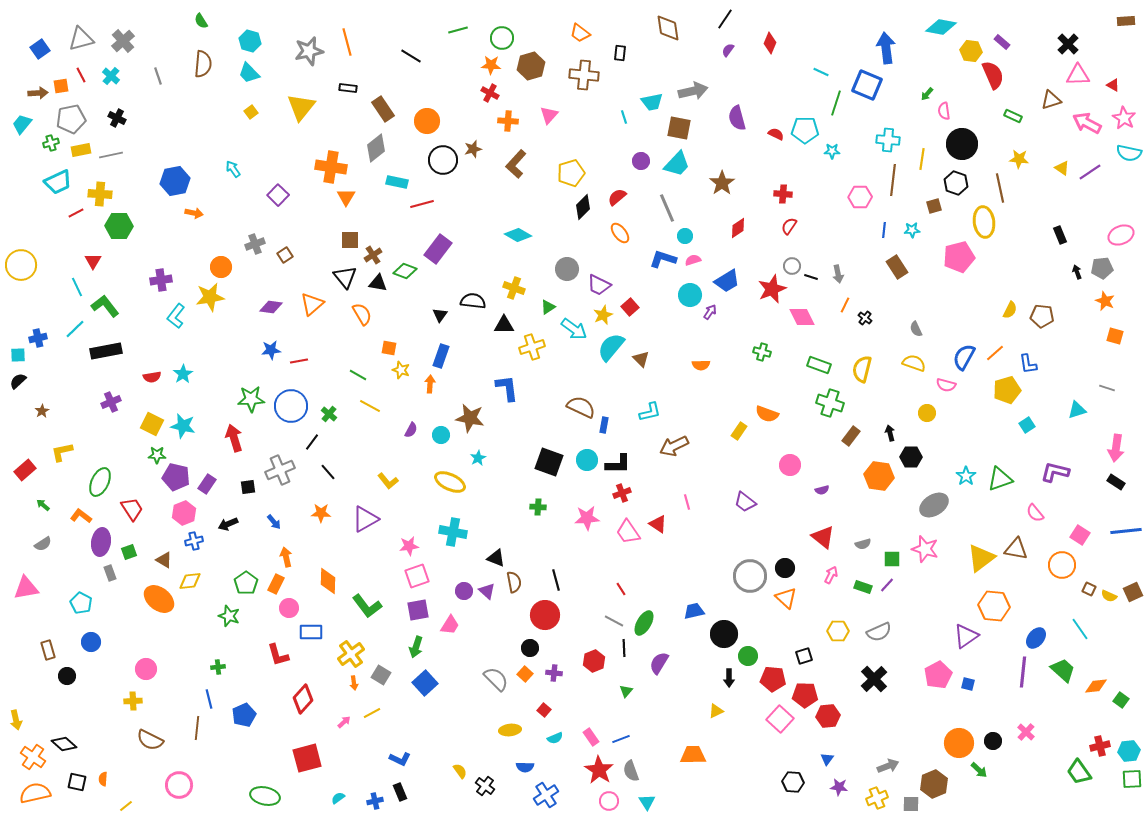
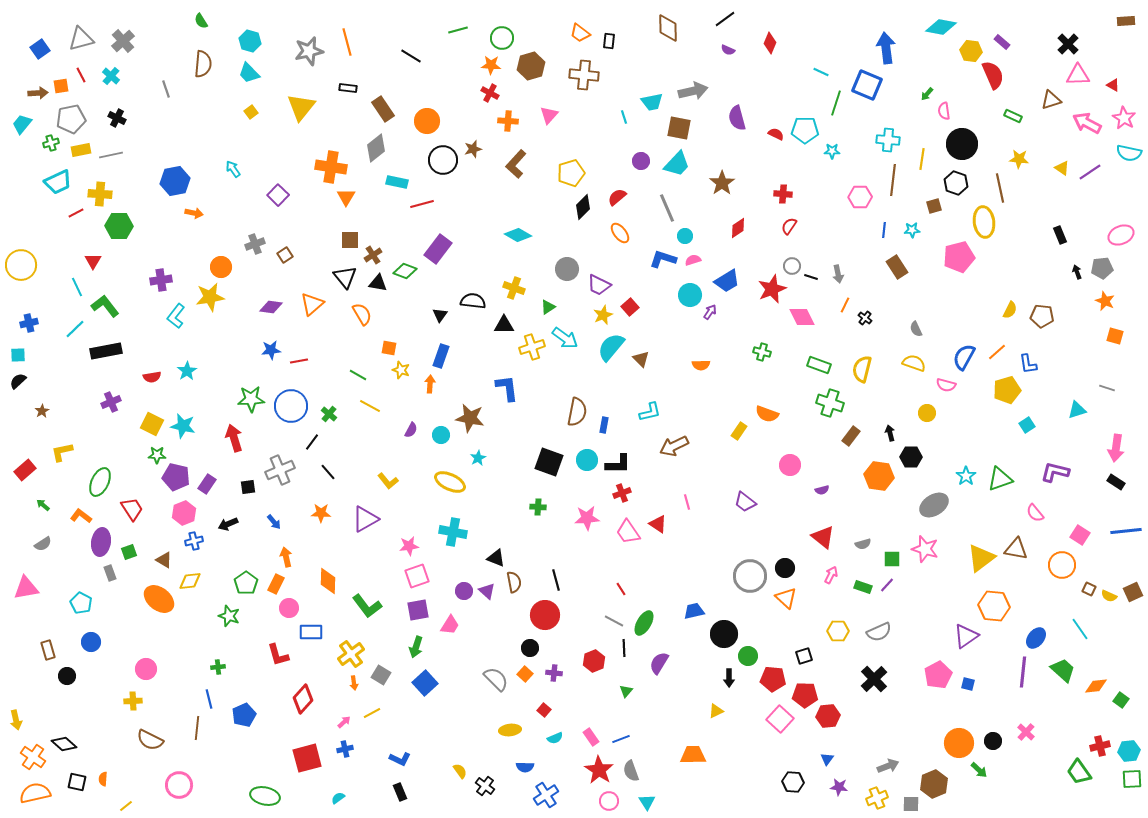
black line at (725, 19): rotated 20 degrees clockwise
brown diamond at (668, 28): rotated 8 degrees clockwise
purple semicircle at (728, 50): rotated 104 degrees counterclockwise
black rectangle at (620, 53): moved 11 px left, 12 px up
gray line at (158, 76): moved 8 px right, 13 px down
cyan arrow at (574, 329): moved 9 px left, 9 px down
blue cross at (38, 338): moved 9 px left, 15 px up
orange line at (995, 353): moved 2 px right, 1 px up
cyan star at (183, 374): moved 4 px right, 3 px up
brown semicircle at (581, 407): moved 4 px left, 5 px down; rotated 76 degrees clockwise
blue cross at (375, 801): moved 30 px left, 52 px up
